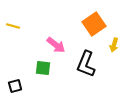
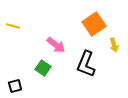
yellow arrow: rotated 32 degrees counterclockwise
green square: rotated 28 degrees clockwise
